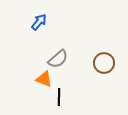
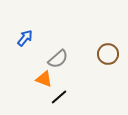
blue arrow: moved 14 px left, 16 px down
brown circle: moved 4 px right, 9 px up
black line: rotated 48 degrees clockwise
